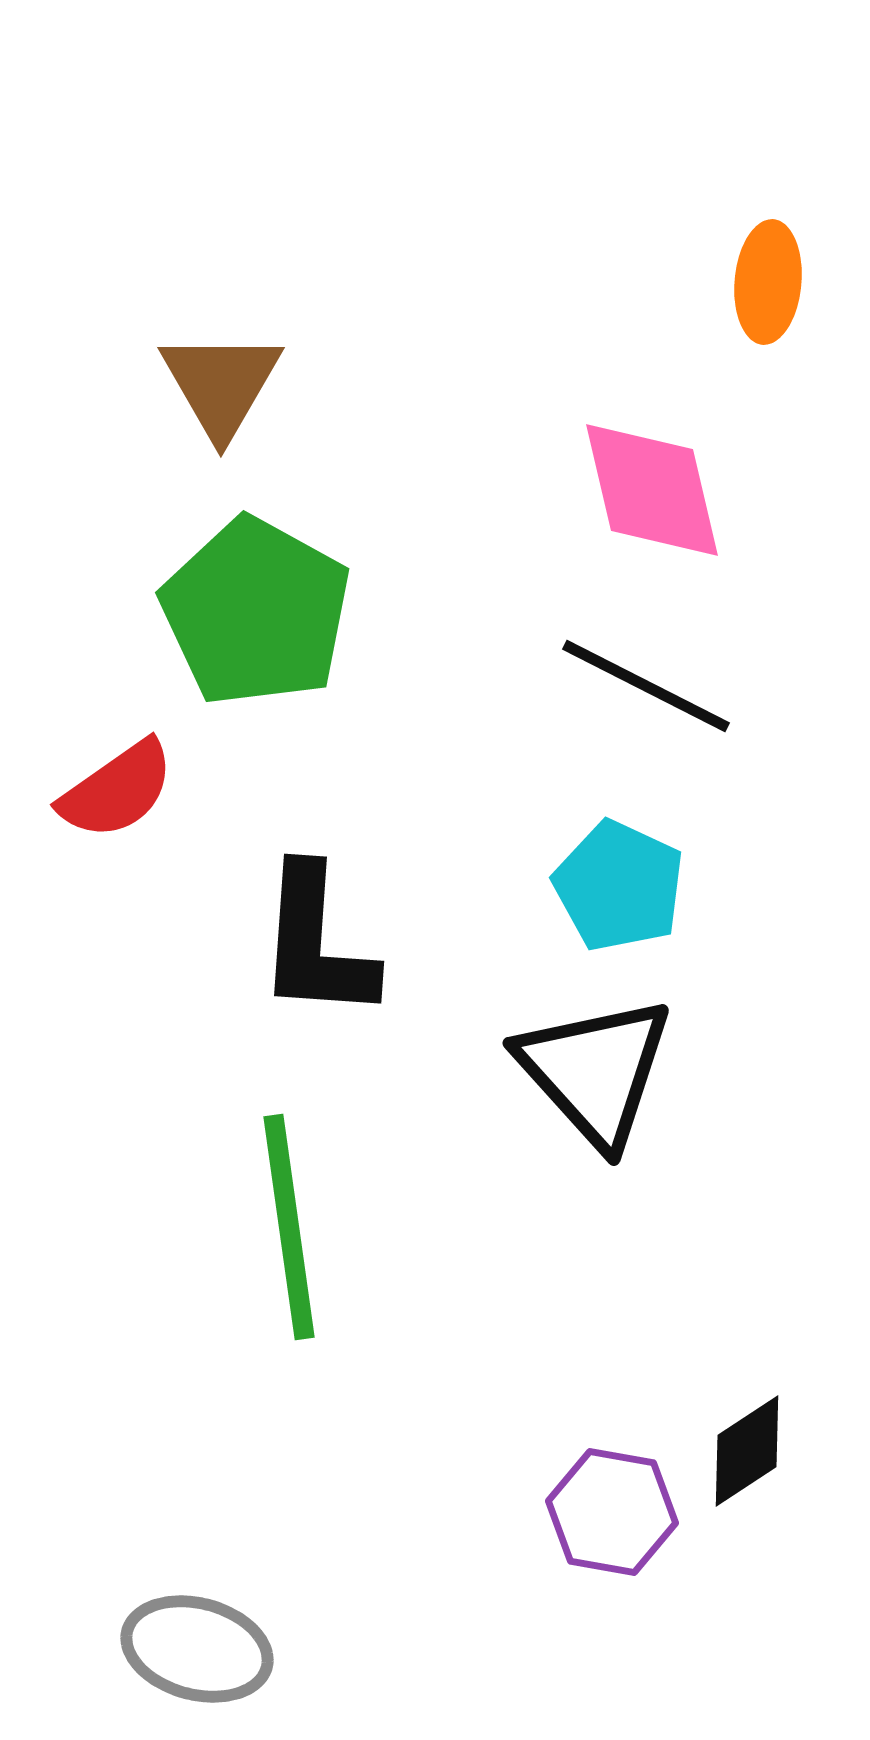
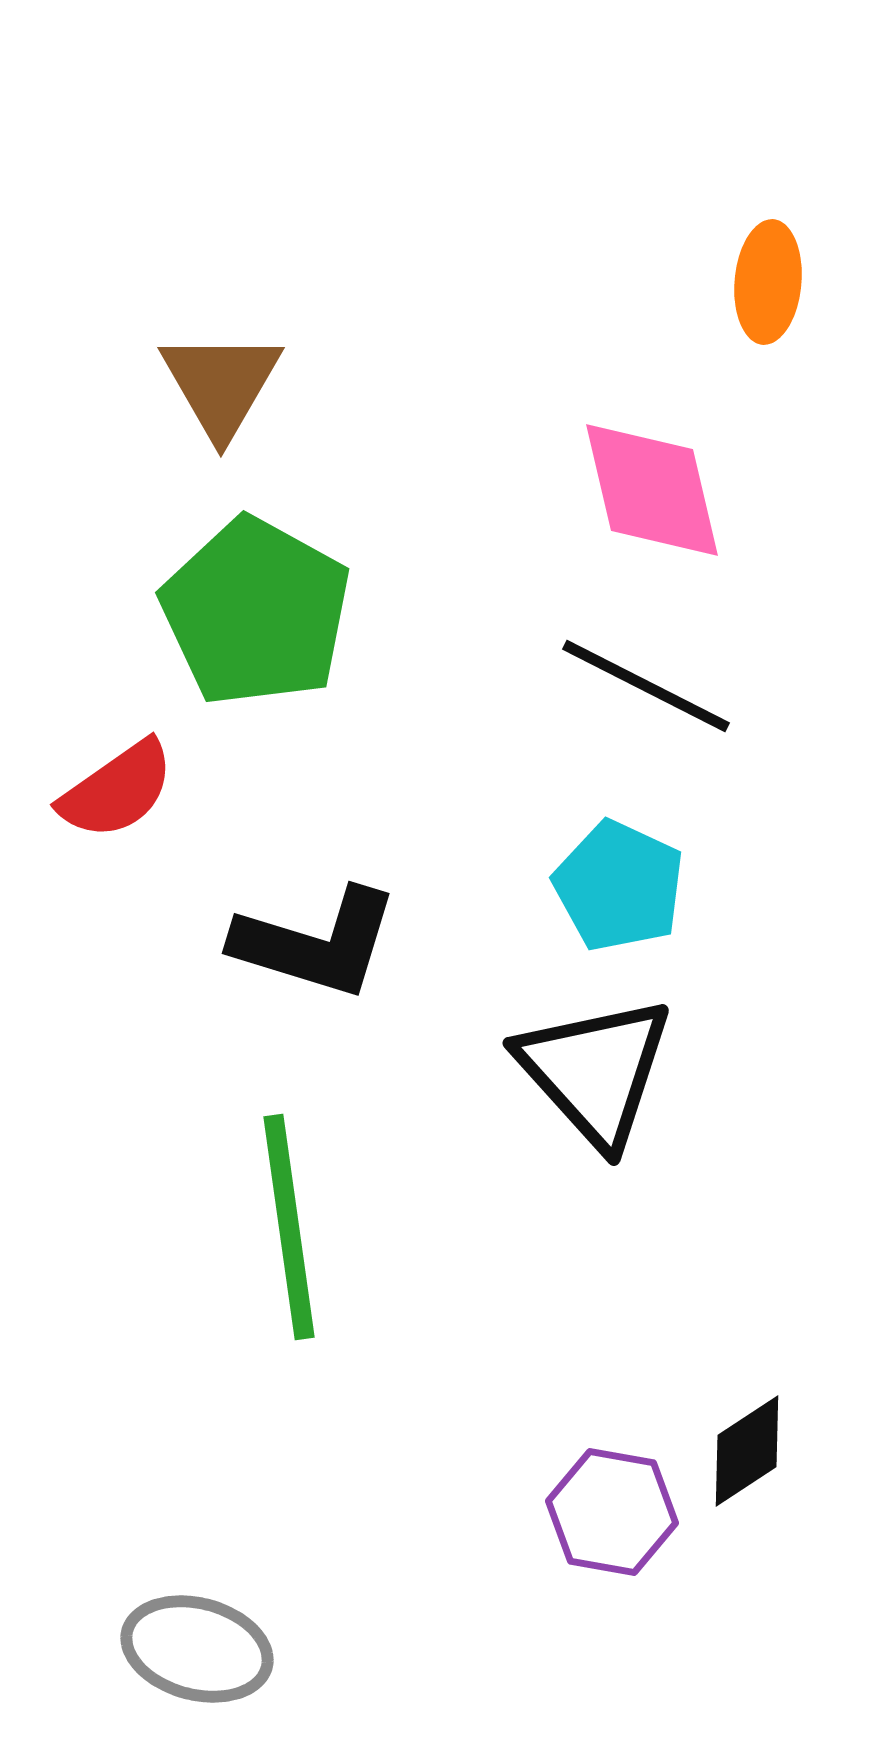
black L-shape: rotated 77 degrees counterclockwise
